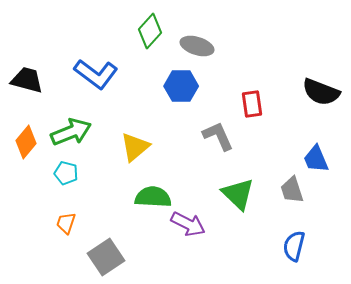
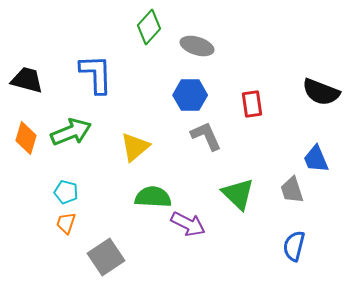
green diamond: moved 1 px left, 4 px up
blue L-shape: rotated 129 degrees counterclockwise
blue hexagon: moved 9 px right, 9 px down
gray L-shape: moved 12 px left
orange diamond: moved 4 px up; rotated 24 degrees counterclockwise
cyan pentagon: moved 19 px down
